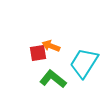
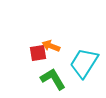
green L-shape: rotated 20 degrees clockwise
